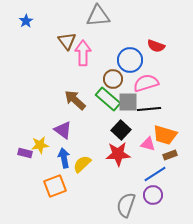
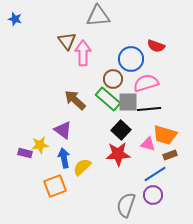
blue star: moved 11 px left, 2 px up; rotated 24 degrees counterclockwise
blue circle: moved 1 px right, 1 px up
yellow semicircle: moved 3 px down
